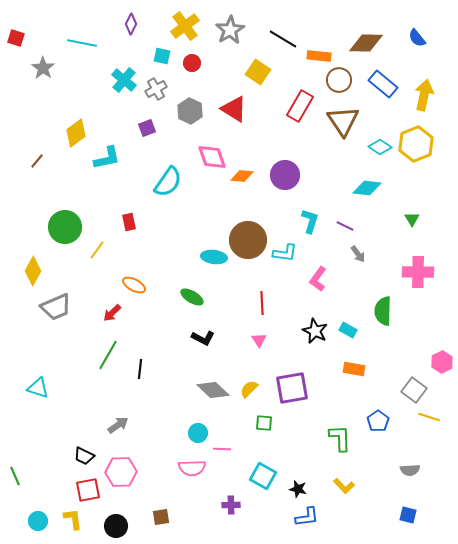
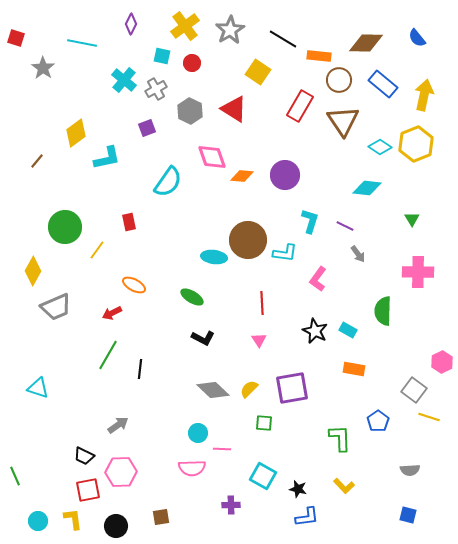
red arrow at (112, 313): rotated 18 degrees clockwise
